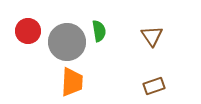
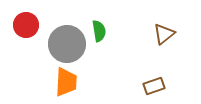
red circle: moved 2 px left, 6 px up
brown triangle: moved 12 px right, 2 px up; rotated 25 degrees clockwise
gray circle: moved 2 px down
orange trapezoid: moved 6 px left
